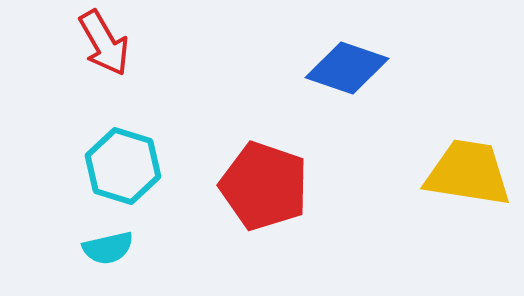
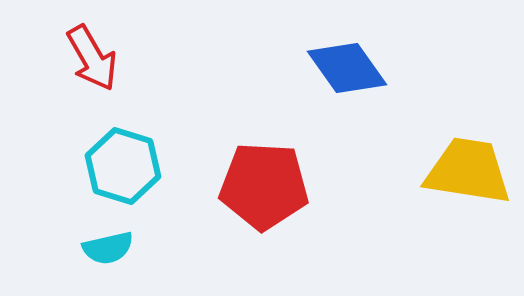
red arrow: moved 12 px left, 15 px down
blue diamond: rotated 36 degrees clockwise
yellow trapezoid: moved 2 px up
red pentagon: rotated 16 degrees counterclockwise
